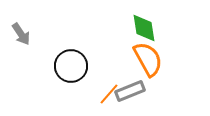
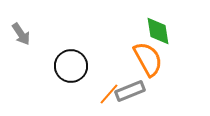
green diamond: moved 14 px right, 3 px down
